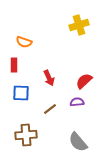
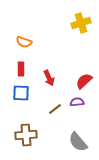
yellow cross: moved 2 px right, 2 px up
red rectangle: moved 7 px right, 4 px down
brown line: moved 5 px right
